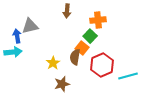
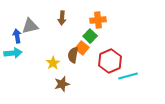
brown arrow: moved 5 px left, 7 px down
cyan arrow: moved 1 px down
brown semicircle: moved 2 px left, 2 px up
red hexagon: moved 8 px right, 4 px up
